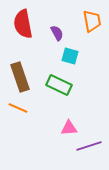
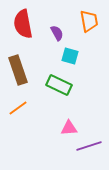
orange trapezoid: moved 3 px left
brown rectangle: moved 2 px left, 7 px up
orange line: rotated 60 degrees counterclockwise
